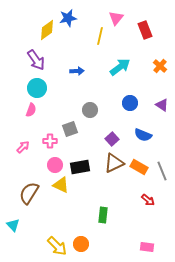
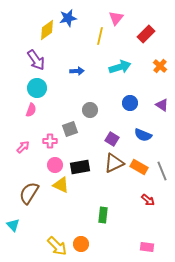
red rectangle: moved 1 px right, 4 px down; rotated 66 degrees clockwise
cyan arrow: rotated 20 degrees clockwise
purple square: rotated 16 degrees counterclockwise
